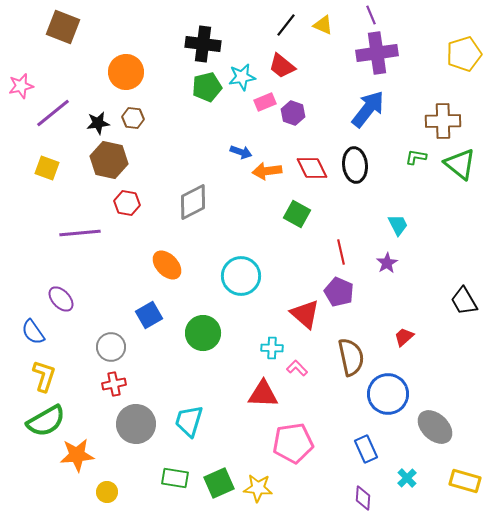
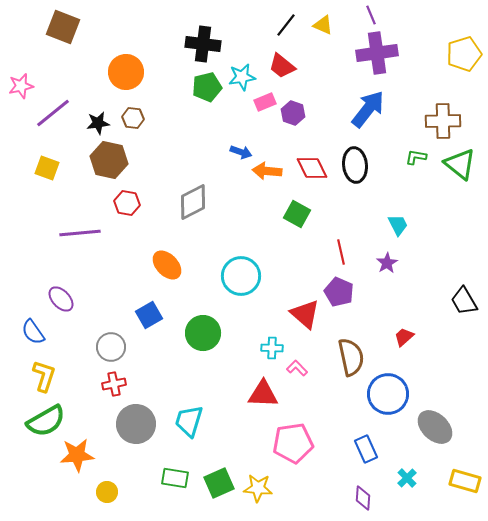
orange arrow at (267, 171): rotated 12 degrees clockwise
